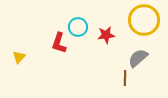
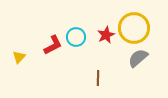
yellow circle: moved 10 px left, 8 px down
cyan circle: moved 2 px left, 10 px down
red star: rotated 18 degrees counterclockwise
red L-shape: moved 6 px left, 2 px down; rotated 135 degrees counterclockwise
brown line: moved 27 px left
